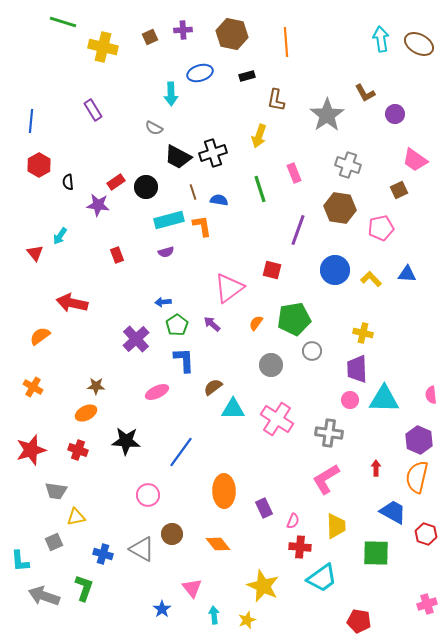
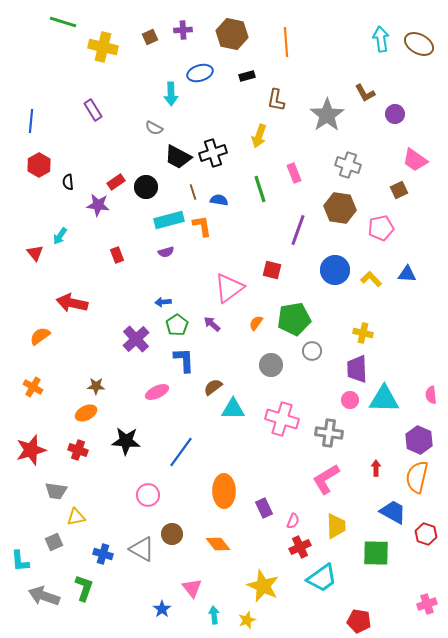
pink cross at (277, 419): moved 5 px right; rotated 16 degrees counterclockwise
red cross at (300, 547): rotated 30 degrees counterclockwise
